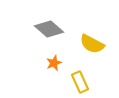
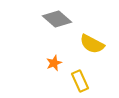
gray diamond: moved 8 px right, 10 px up
yellow rectangle: moved 1 px up
